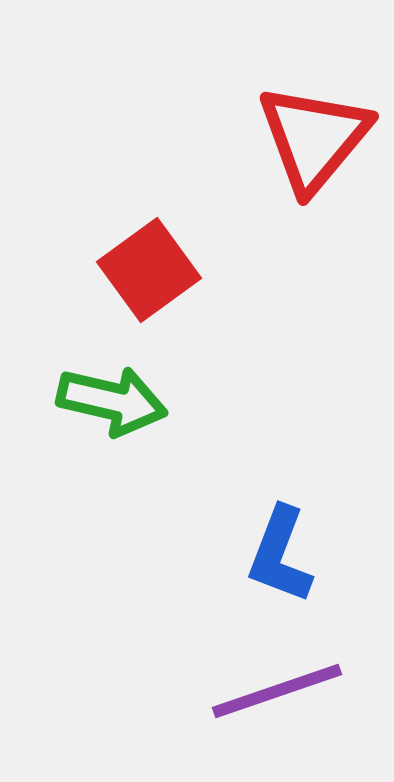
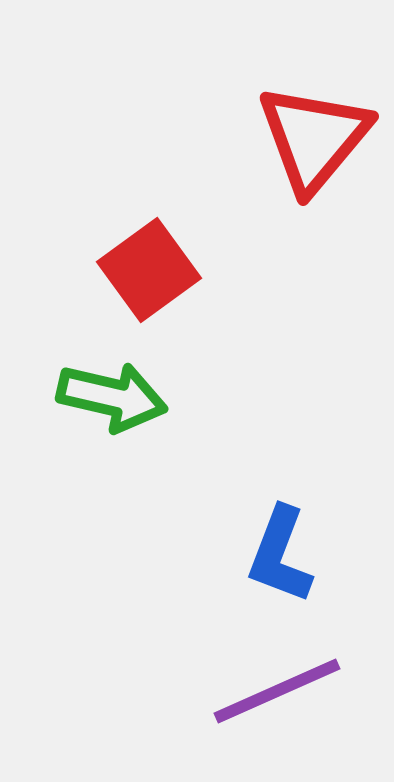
green arrow: moved 4 px up
purple line: rotated 5 degrees counterclockwise
